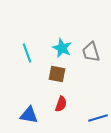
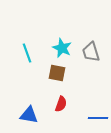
brown square: moved 1 px up
blue line: rotated 18 degrees clockwise
